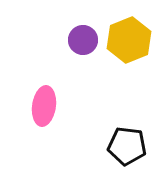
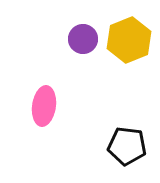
purple circle: moved 1 px up
